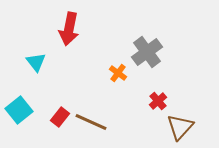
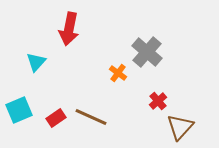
gray cross: rotated 12 degrees counterclockwise
cyan triangle: rotated 20 degrees clockwise
cyan square: rotated 16 degrees clockwise
red rectangle: moved 4 px left, 1 px down; rotated 18 degrees clockwise
brown line: moved 5 px up
